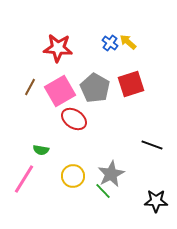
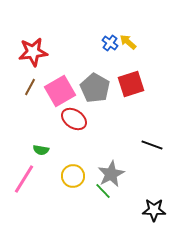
red star: moved 25 px left, 4 px down; rotated 12 degrees counterclockwise
black star: moved 2 px left, 9 px down
